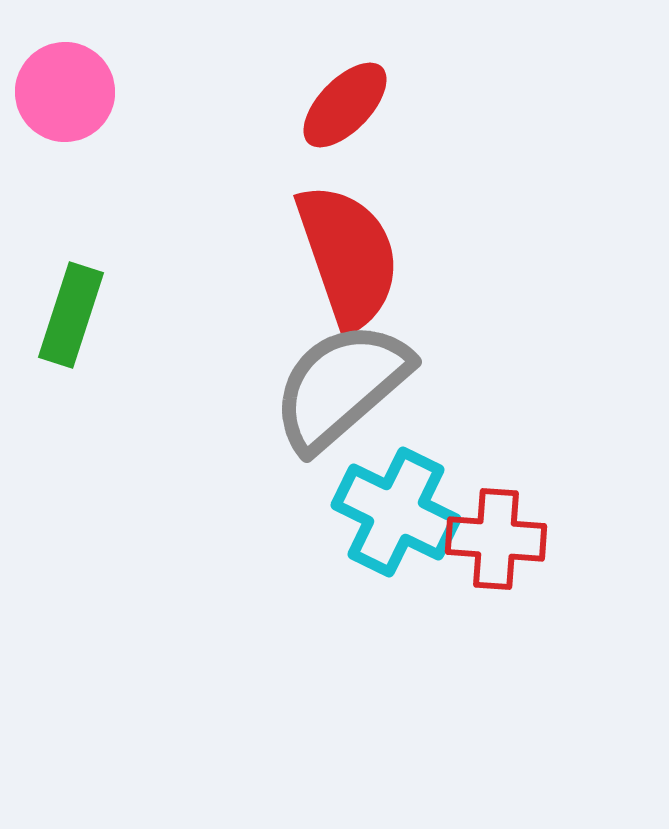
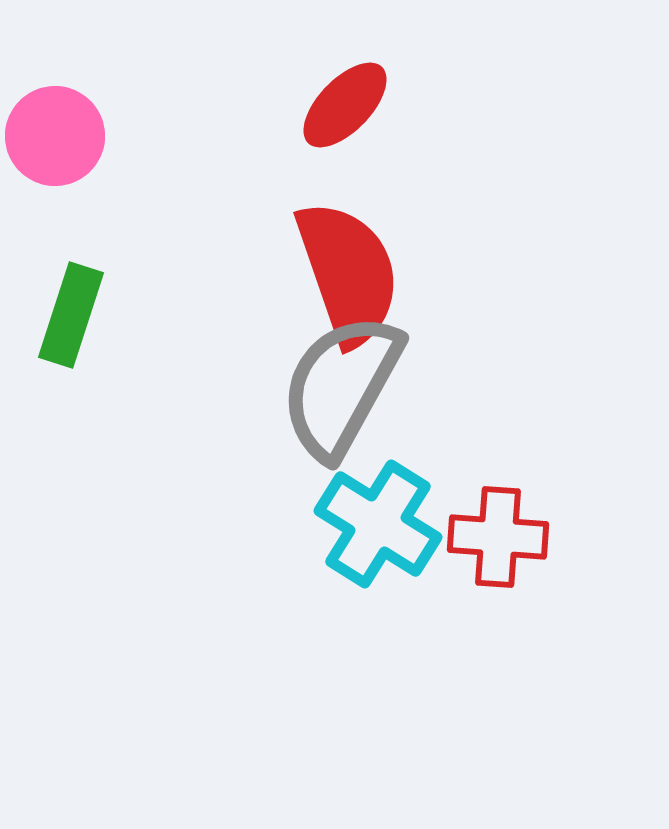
pink circle: moved 10 px left, 44 px down
red semicircle: moved 17 px down
gray semicircle: rotated 20 degrees counterclockwise
cyan cross: moved 18 px left, 12 px down; rotated 6 degrees clockwise
red cross: moved 2 px right, 2 px up
